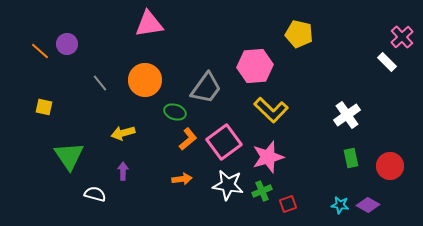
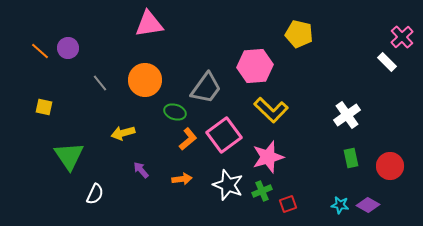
purple circle: moved 1 px right, 4 px down
pink square: moved 7 px up
purple arrow: moved 18 px right, 1 px up; rotated 42 degrees counterclockwise
white star: rotated 12 degrees clockwise
white semicircle: rotated 100 degrees clockwise
